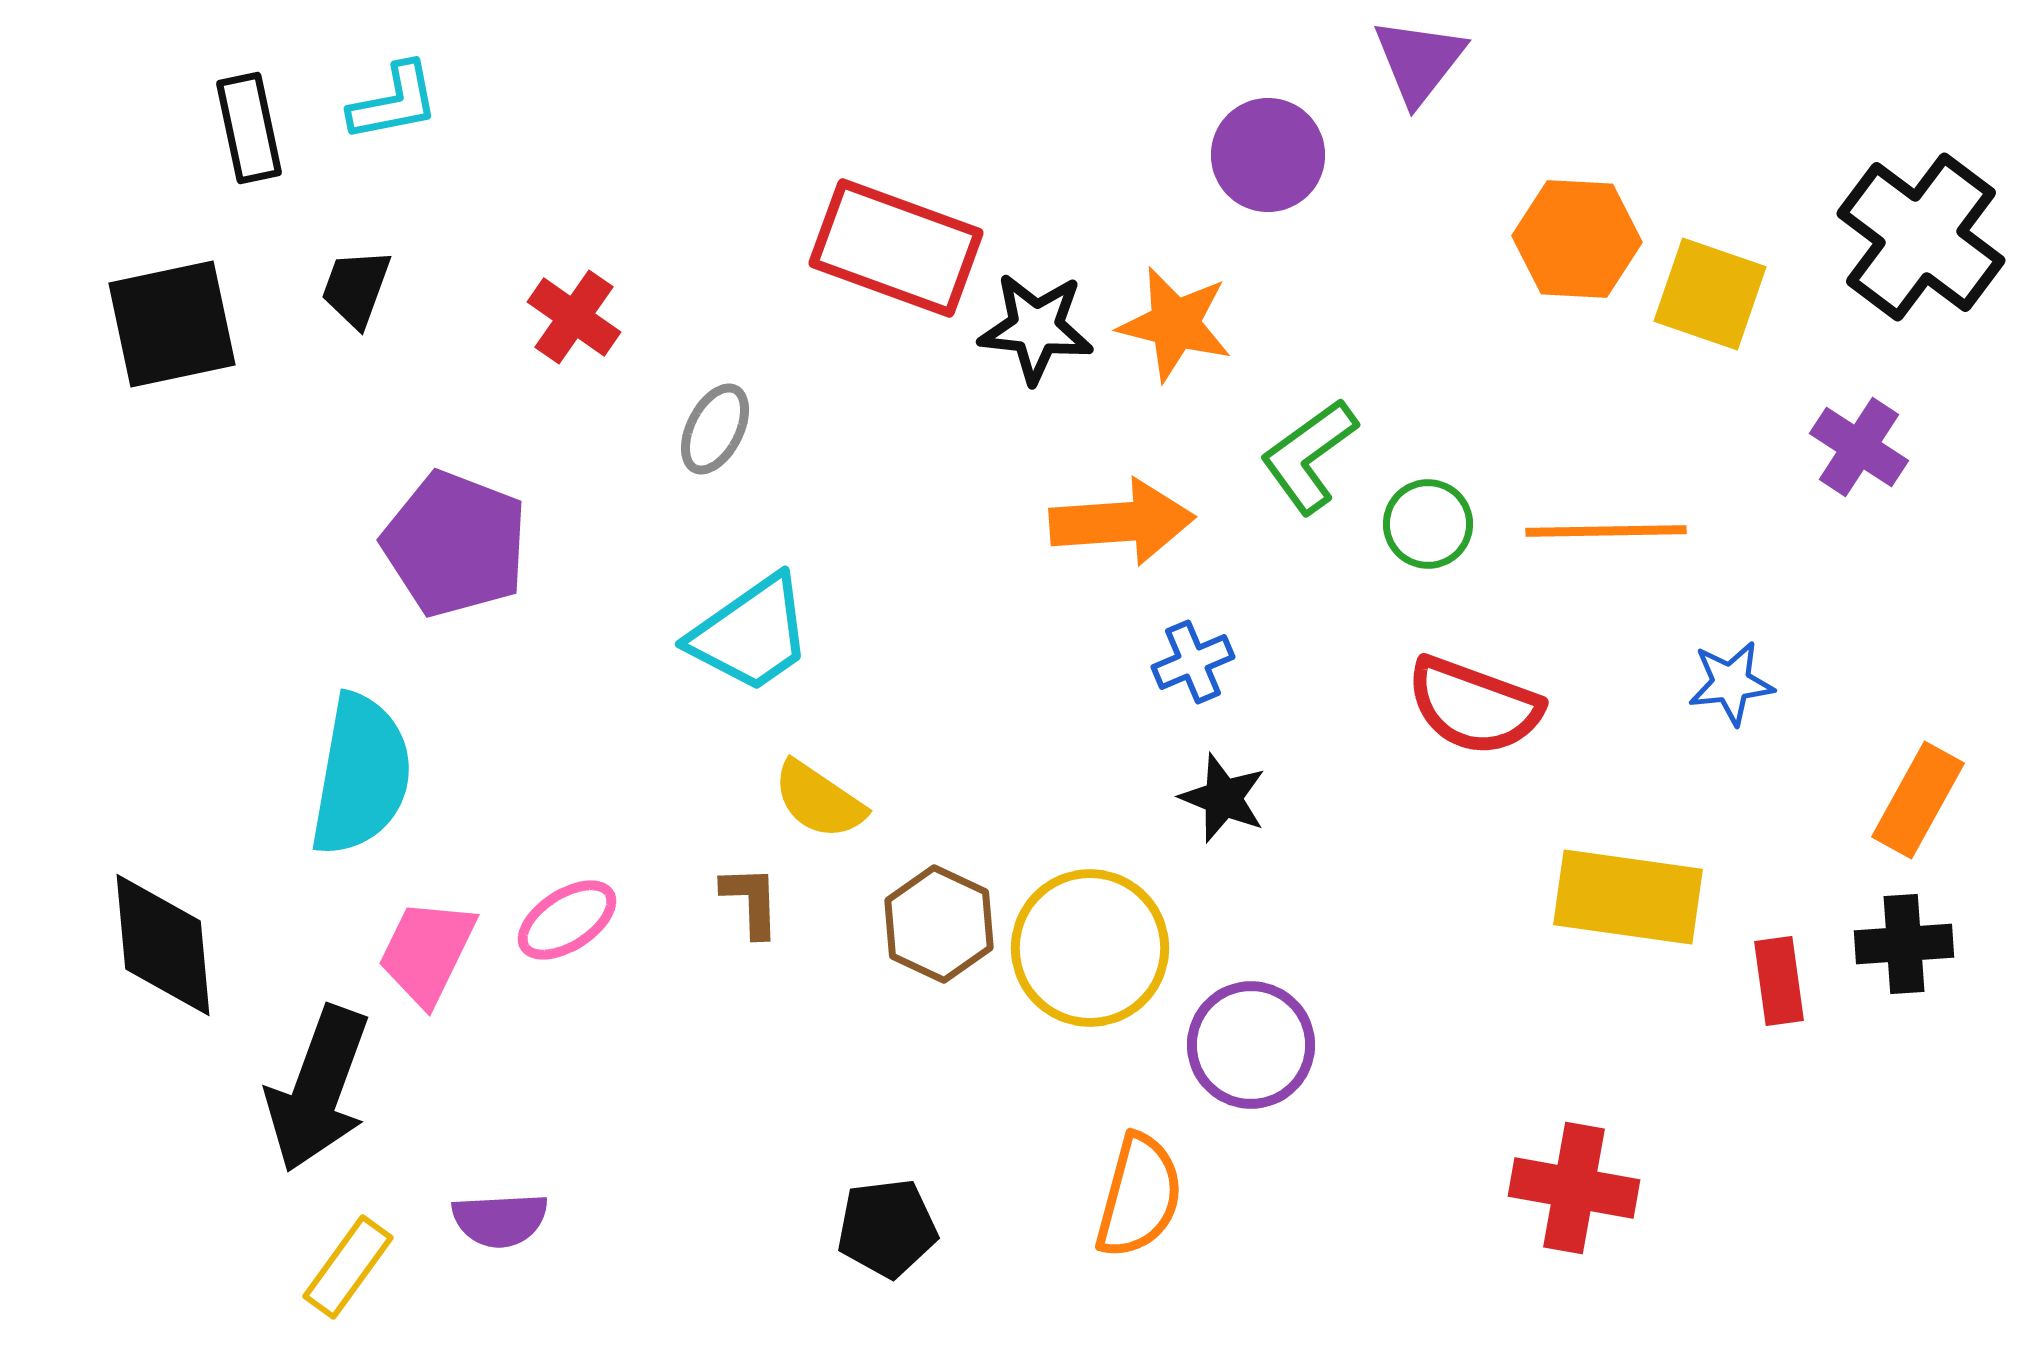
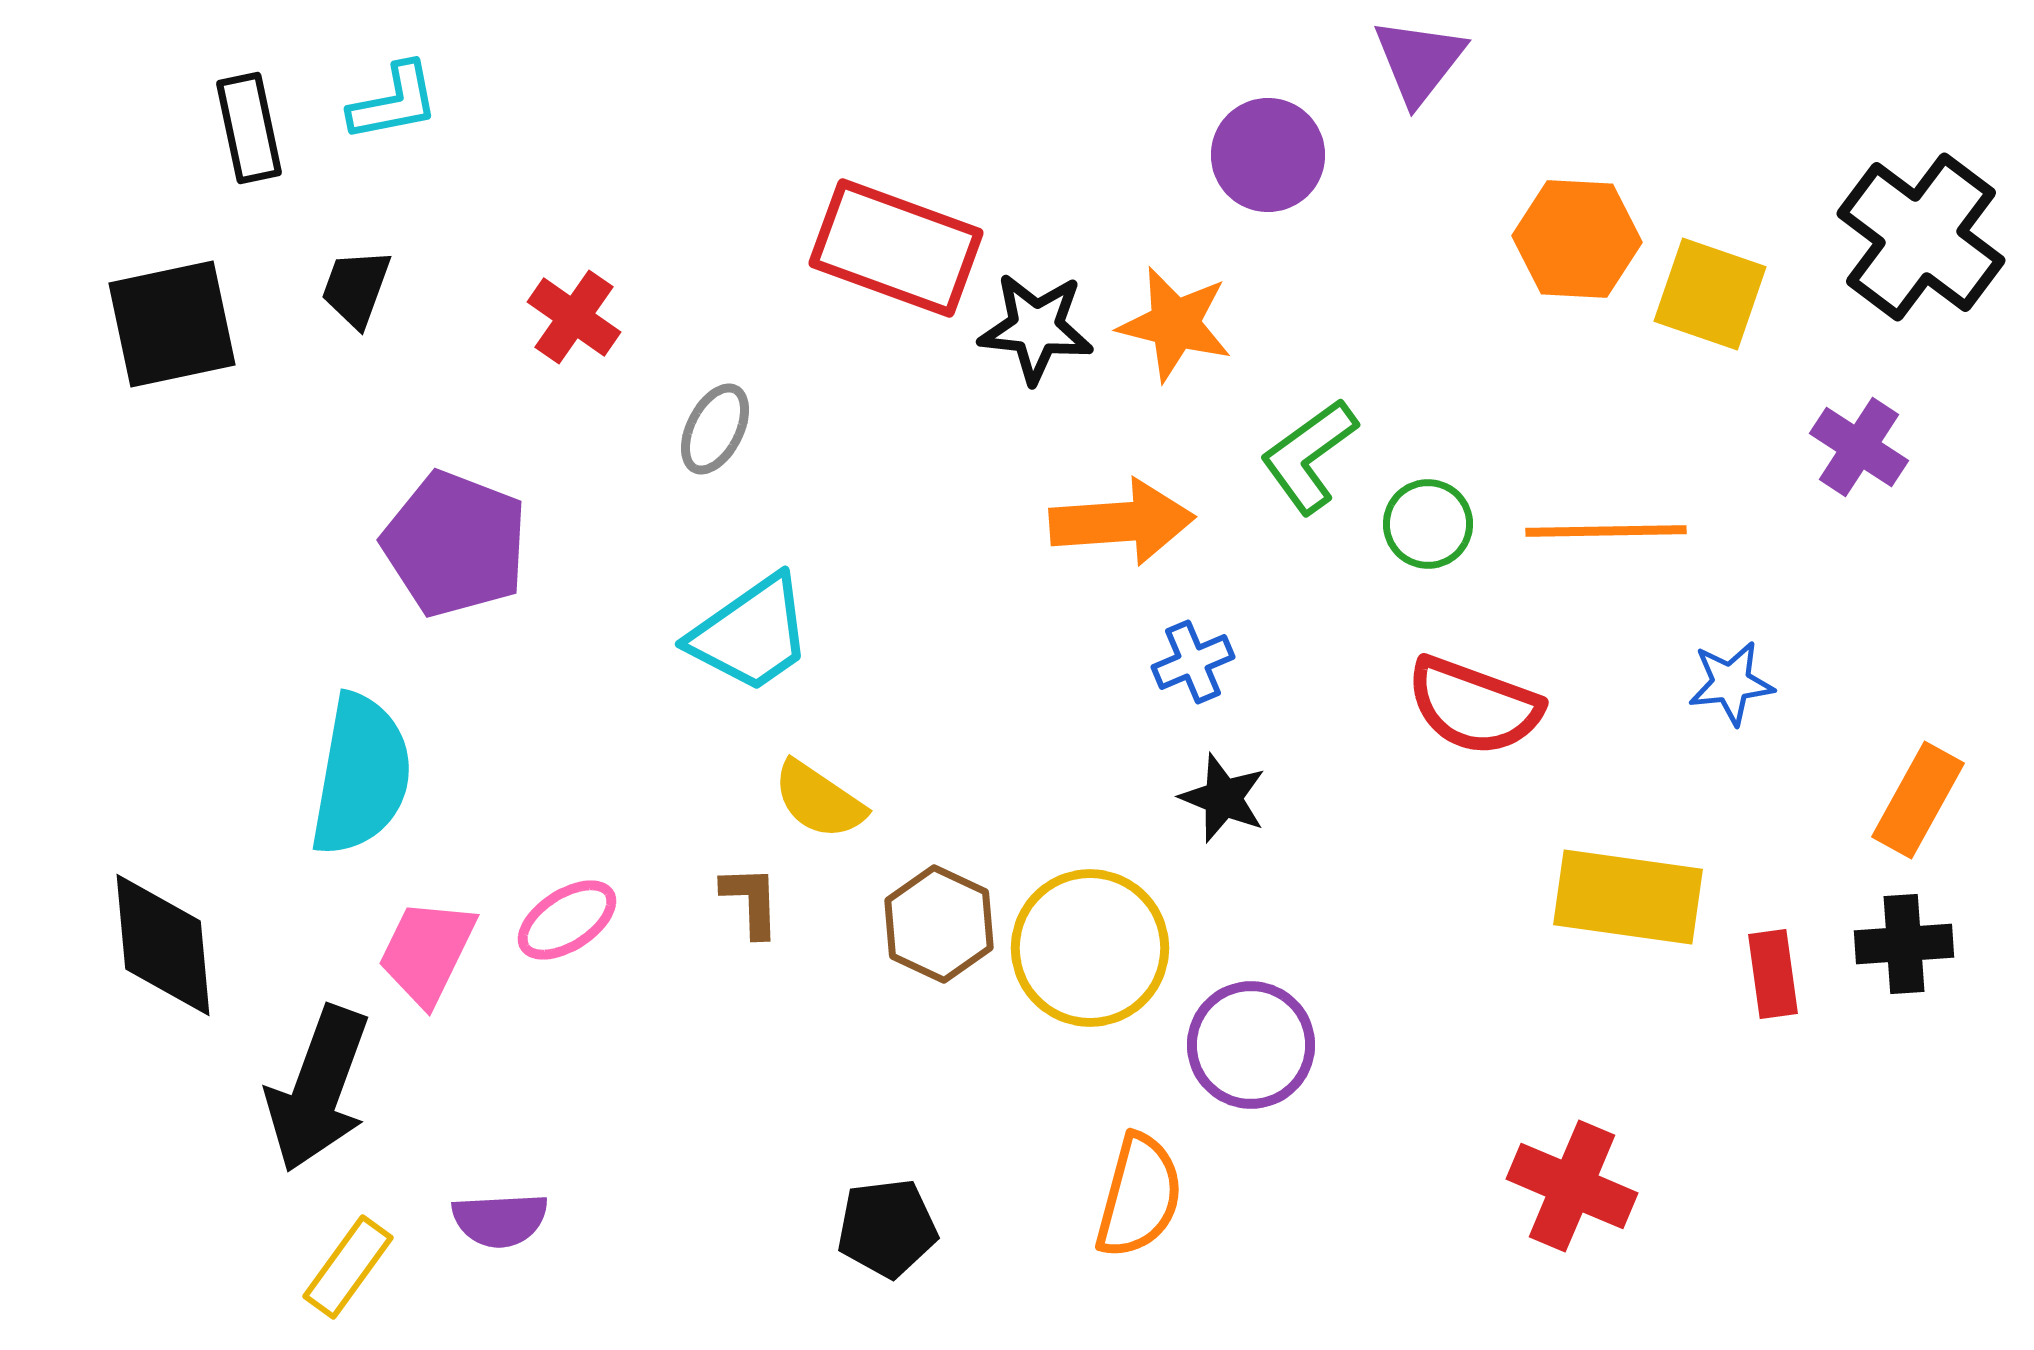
red rectangle at (1779, 981): moved 6 px left, 7 px up
red cross at (1574, 1188): moved 2 px left, 2 px up; rotated 13 degrees clockwise
